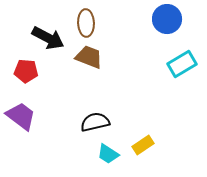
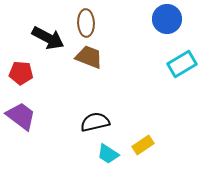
red pentagon: moved 5 px left, 2 px down
